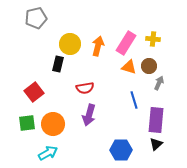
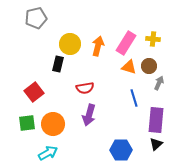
blue line: moved 2 px up
